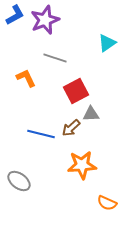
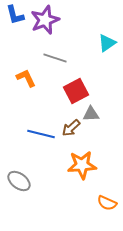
blue L-shape: rotated 105 degrees clockwise
